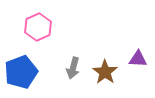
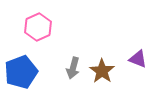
purple triangle: rotated 18 degrees clockwise
brown star: moved 3 px left, 1 px up
